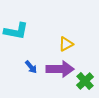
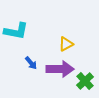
blue arrow: moved 4 px up
